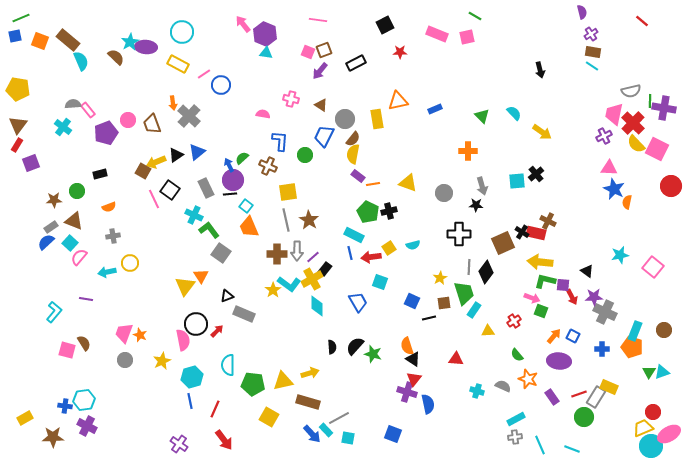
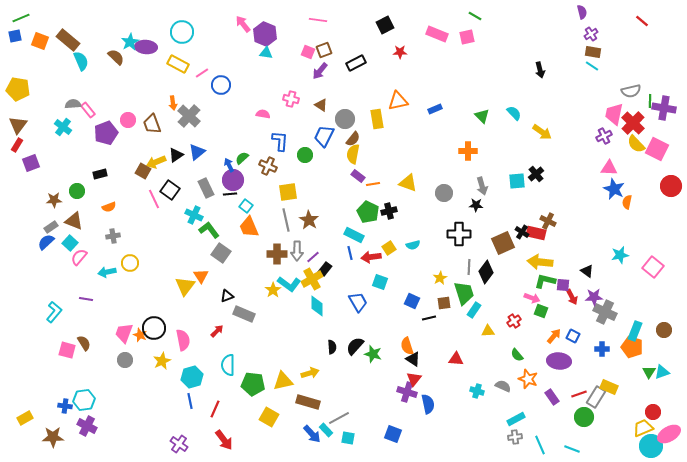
pink line at (204, 74): moved 2 px left, 1 px up
black circle at (196, 324): moved 42 px left, 4 px down
